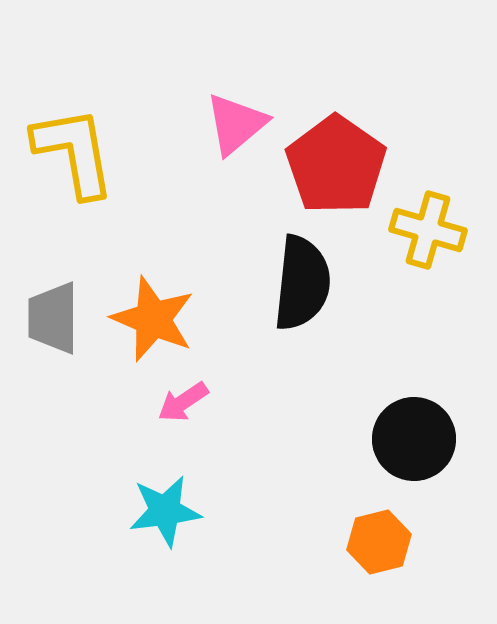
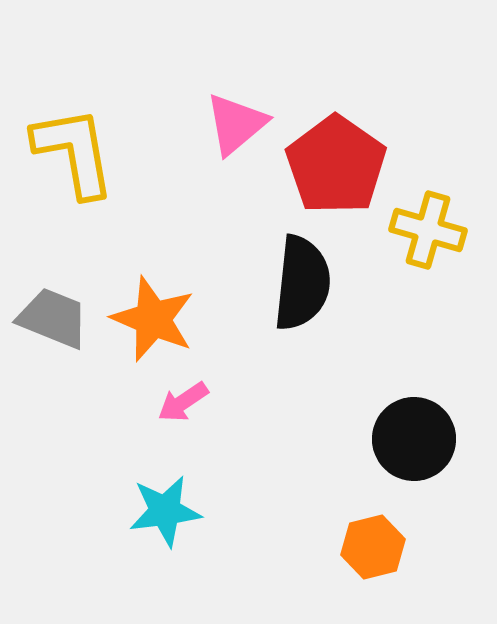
gray trapezoid: rotated 112 degrees clockwise
orange hexagon: moved 6 px left, 5 px down
